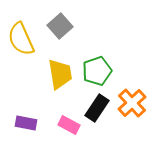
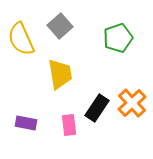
green pentagon: moved 21 px right, 33 px up
pink rectangle: rotated 55 degrees clockwise
